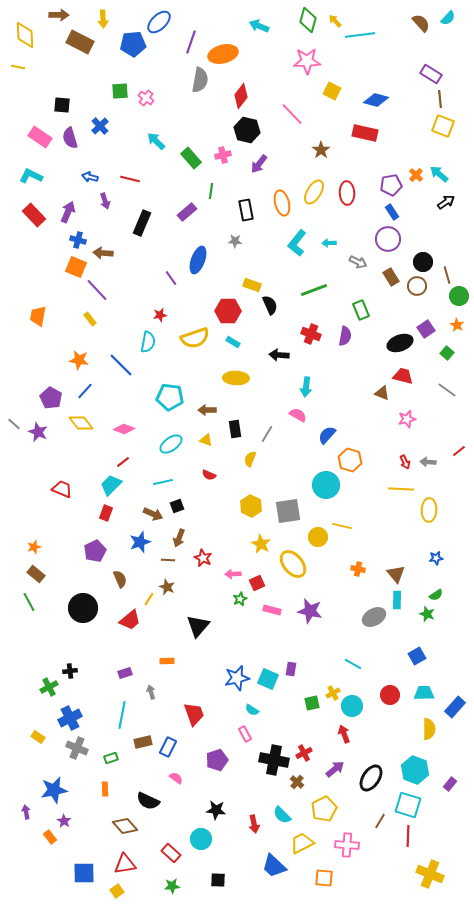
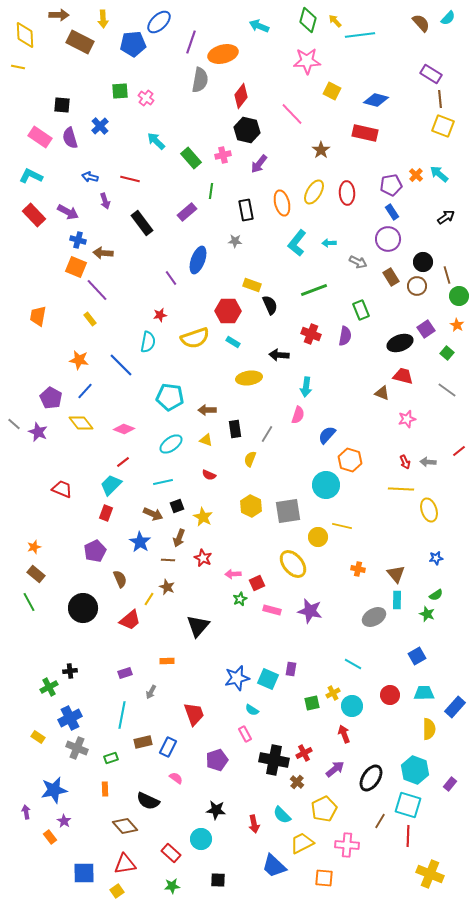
black arrow at (446, 202): moved 15 px down
purple arrow at (68, 212): rotated 95 degrees clockwise
black rectangle at (142, 223): rotated 60 degrees counterclockwise
yellow ellipse at (236, 378): moved 13 px right; rotated 10 degrees counterclockwise
pink semicircle at (298, 415): rotated 78 degrees clockwise
yellow ellipse at (429, 510): rotated 20 degrees counterclockwise
blue star at (140, 542): rotated 20 degrees counterclockwise
yellow star at (261, 544): moved 58 px left, 27 px up
gray arrow at (151, 692): rotated 136 degrees counterclockwise
